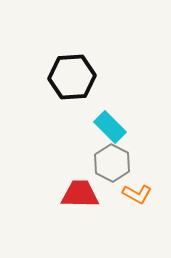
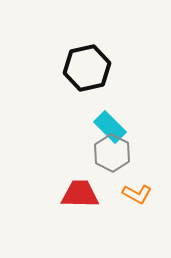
black hexagon: moved 15 px right, 9 px up; rotated 9 degrees counterclockwise
gray hexagon: moved 10 px up
